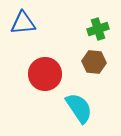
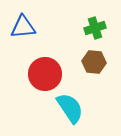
blue triangle: moved 4 px down
green cross: moved 3 px left, 1 px up
cyan semicircle: moved 9 px left
